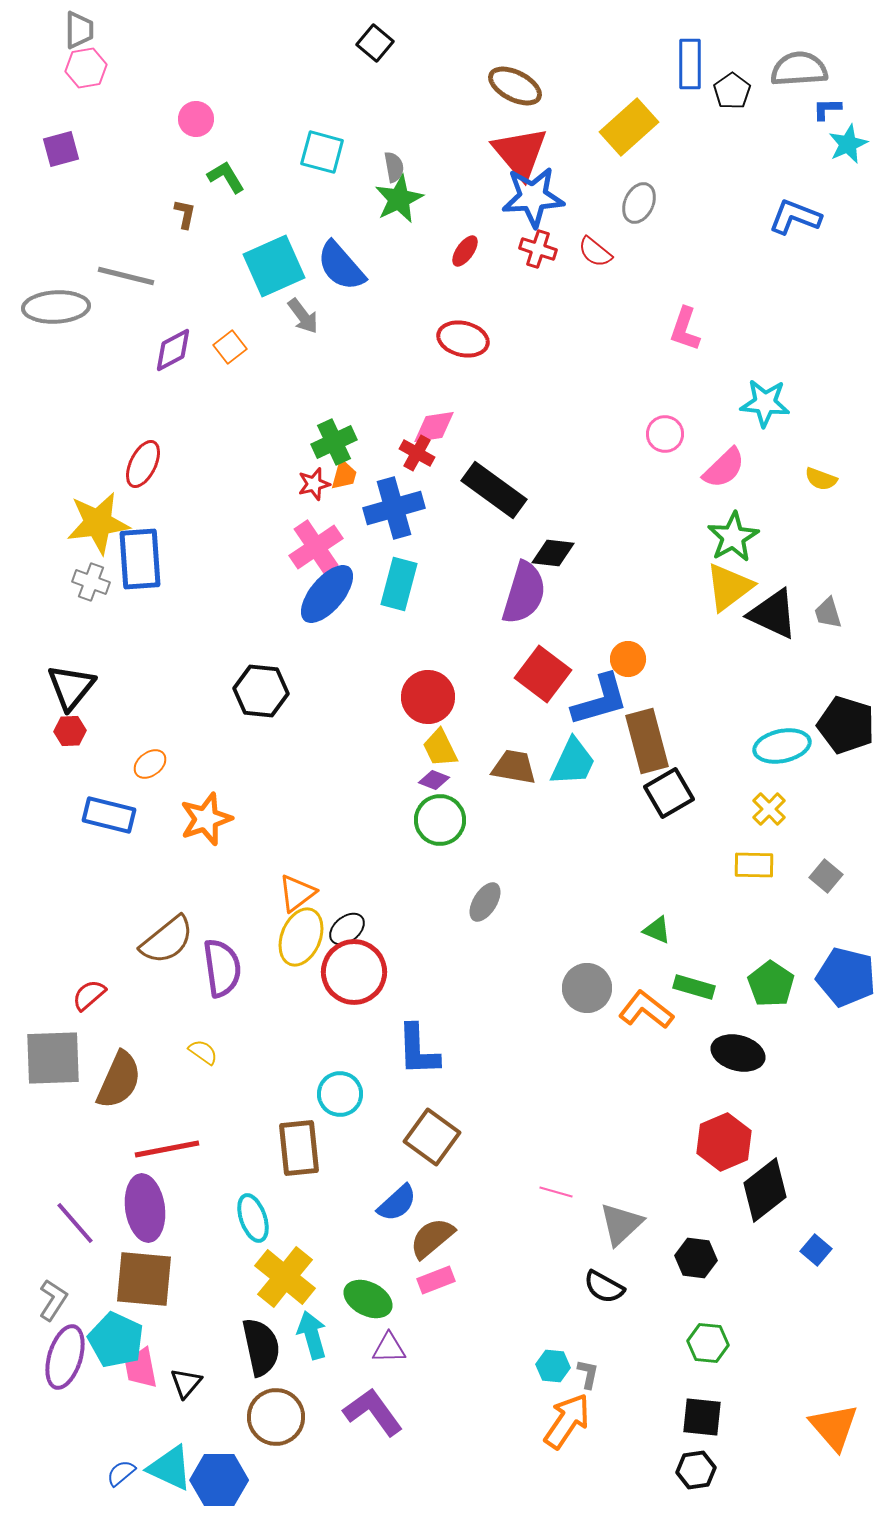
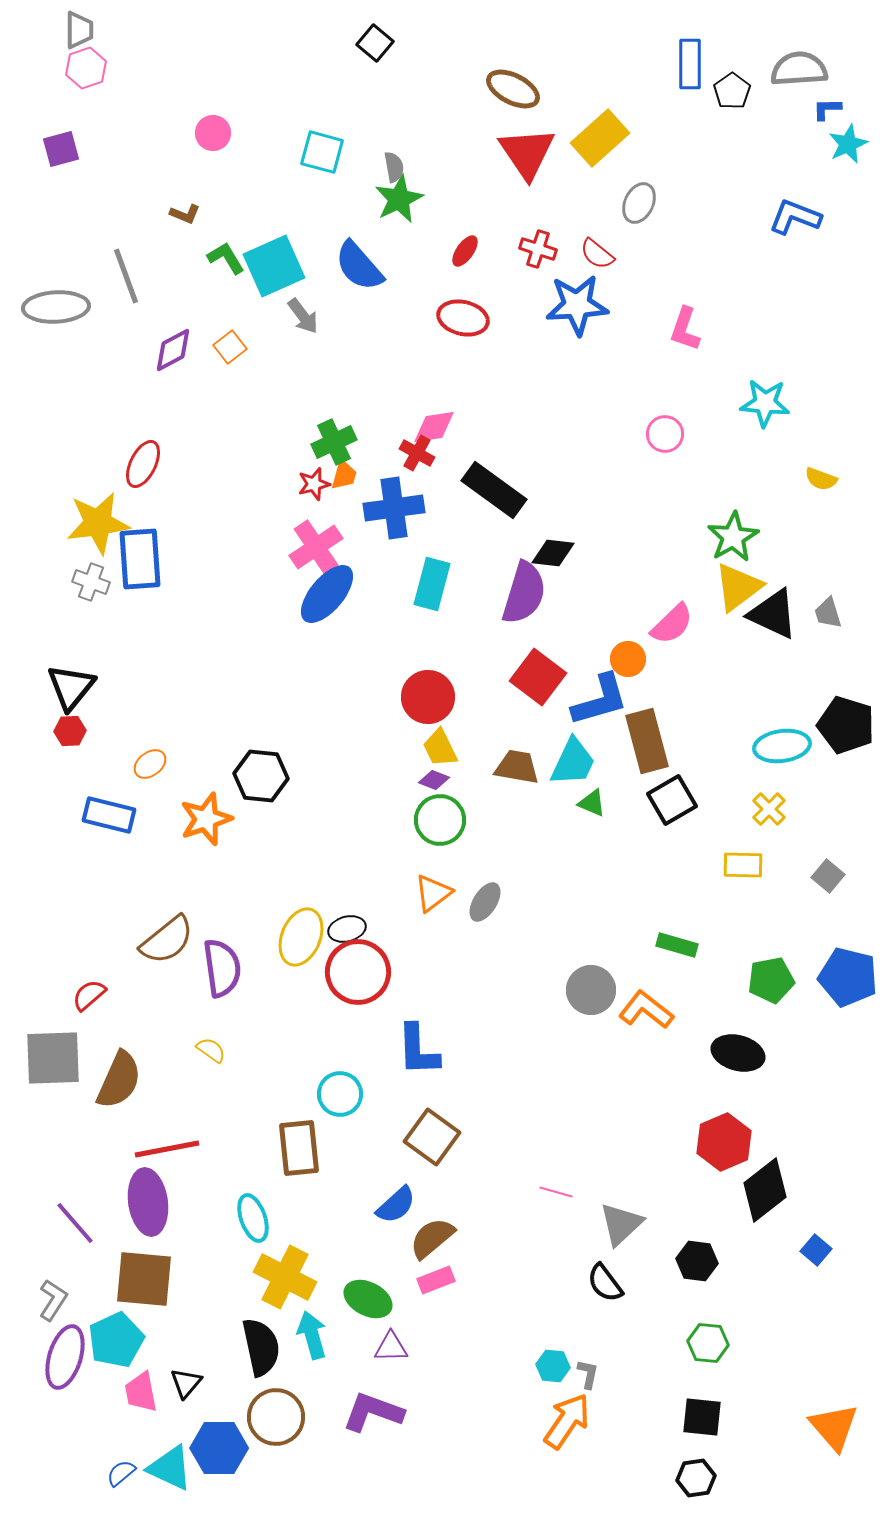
pink hexagon at (86, 68): rotated 9 degrees counterclockwise
brown ellipse at (515, 86): moved 2 px left, 3 px down
pink circle at (196, 119): moved 17 px right, 14 px down
yellow rectangle at (629, 127): moved 29 px left, 11 px down
red triangle at (520, 153): moved 7 px right; rotated 6 degrees clockwise
green L-shape at (226, 177): moved 81 px down
blue star at (533, 197): moved 44 px right, 108 px down
brown L-shape at (185, 214): rotated 100 degrees clockwise
red semicircle at (595, 252): moved 2 px right, 2 px down
blue semicircle at (341, 266): moved 18 px right
gray line at (126, 276): rotated 56 degrees clockwise
red ellipse at (463, 339): moved 21 px up
pink semicircle at (724, 468): moved 52 px left, 156 px down
blue cross at (394, 508): rotated 8 degrees clockwise
cyan rectangle at (399, 584): moved 33 px right
yellow triangle at (729, 587): moved 9 px right
red square at (543, 674): moved 5 px left, 3 px down
black hexagon at (261, 691): moved 85 px down
cyan ellipse at (782, 746): rotated 4 degrees clockwise
brown trapezoid at (514, 767): moved 3 px right
black square at (669, 793): moved 3 px right, 7 px down
yellow rectangle at (754, 865): moved 11 px left
gray square at (826, 876): moved 2 px right
orange triangle at (297, 893): moved 136 px right
black ellipse at (347, 929): rotated 24 degrees clockwise
green triangle at (657, 930): moved 65 px left, 127 px up
red circle at (354, 972): moved 4 px right
blue pentagon at (846, 977): moved 2 px right
green pentagon at (771, 984): moved 4 px up; rotated 27 degrees clockwise
green rectangle at (694, 987): moved 17 px left, 42 px up
gray circle at (587, 988): moved 4 px right, 2 px down
yellow semicircle at (203, 1052): moved 8 px right, 2 px up
blue semicircle at (397, 1203): moved 1 px left, 2 px down
purple ellipse at (145, 1208): moved 3 px right, 6 px up
black hexagon at (696, 1258): moved 1 px right, 3 px down
yellow cross at (285, 1277): rotated 12 degrees counterclockwise
black semicircle at (604, 1287): moved 1 px right, 4 px up; rotated 24 degrees clockwise
cyan pentagon at (116, 1340): rotated 22 degrees clockwise
purple triangle at (389, 1348): moved 2 px right, 1 px up
pink trapezoid at (141, 1368): moved 24 px down
purple L-shape at (373, 1412): rotated 34 degrees counterclockwise
black hexagon at (696, 1470): moved 8 px down
blue hexagon at (219, 1480): moved 32 px up
